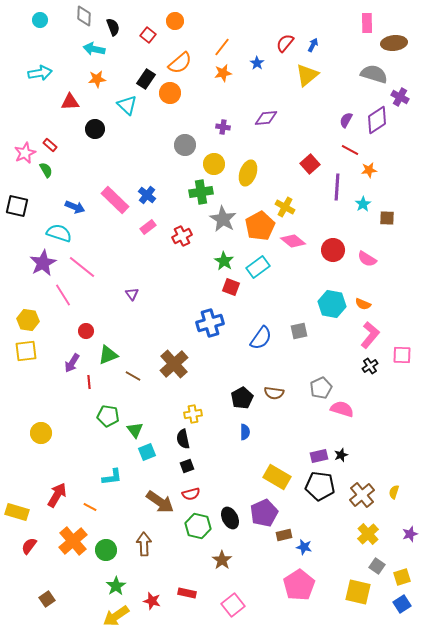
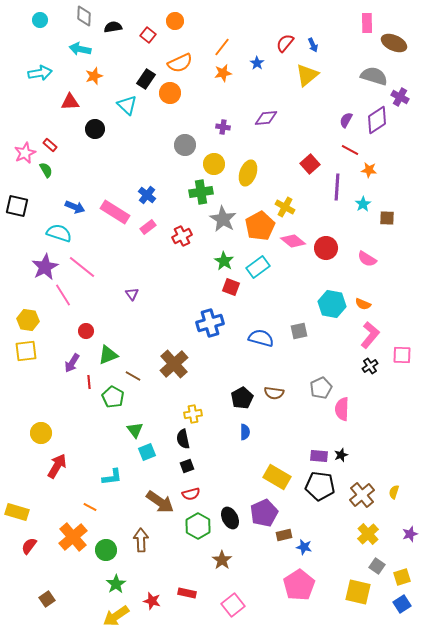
black semicircle at (113, 27): rotated 78 degrees counterclockwise
brown ellipse at (394, 43): rotated 30 degrees clockwise
blue arrow at (313, 45): rotated 128 degrees clockwise
cyan arrow at (94, 49): moved 14 px left
orange semicircle at (180, 63): rotated 15 degrees clockwise
gray semicircle at (374, 74): moved 2 px down
orange star at (97, 79): moved 3 px left, 3 px up; rotated 12 degrees counterclockwise
orange star at (369, 170): rotated 14 degrees clockwise
pink rectangle at (115, 200): moved 12 px down; rotated 12 degrees counterclockwise
red circle at (333, 250): moved 7 px left, 2 px up
purple star at (43, 263): moved 2 px right, 4 px down
blue semicircle at (261, 338): rotated 110 degrees counterclockwise
pink semicircle at (342, 409): rotated 105 degrees counterclockwise
green pentagon at (108, 416): moved 5 px right, 19 px up; rotated 20 degrees clockwise
purple rectangle at (319, 456): rotated 18 degrees clockwise
red arrow at (57, 495): moved 29 px up
green hexagon at (198, 526): rotated 15 degrees clockwise
orange cross at (73, 541): moved 4 px up
brown arrow at (144, 544): moved 3 px left, 4 px up
green star at (116, 586): moved 2 px up
